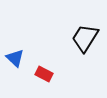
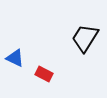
blue triangle: rotated 18 degrees counterclockwise
